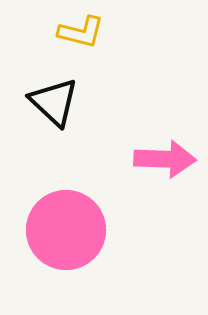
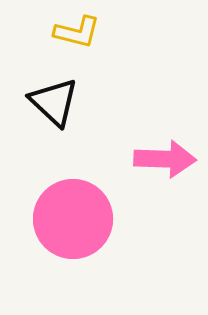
yellow L-shape: moved 4 px left
pink circle: moved 7 px right, 11 px up
